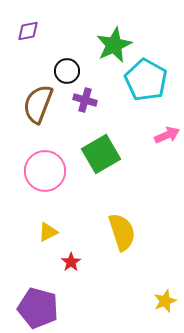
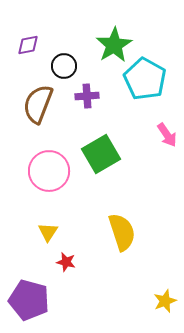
purple diamond: moved 14 px down
green star: rotated 6 degrees counterclockwise
black circle: moved 3 px left, 5 px up
cyan pentagon: moved 1 px left, 1 px up
purple cross: moved 2 px right, 4 px up; rotated 20 degrees counterclockwise
pink arrow: rotated 80 degrees clockwise
pink circle: moved 4 px right
yellow triangle: rotated 30 degrees counterclockwise
red star: moved 5 px left; rotated 24 degrees counterclockwise
purple pentagon: moved 9 px left, 8 px up
